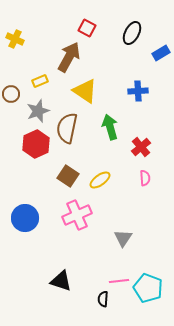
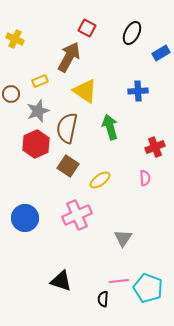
red cross: moved 14 px right; rotated 18 degrees clockwise
brown square: moved 10 px up
